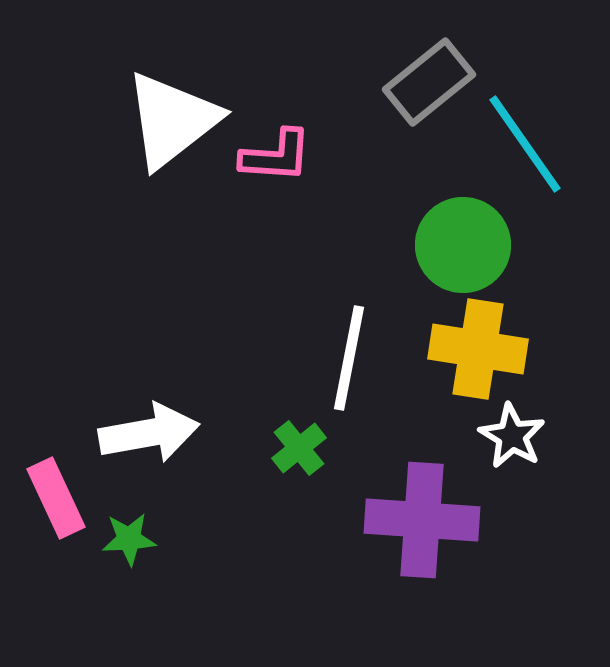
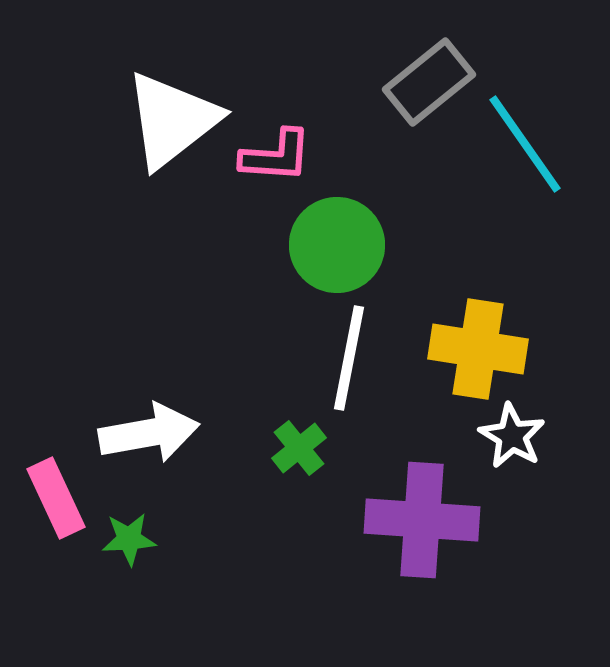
green circle: moved 126 px left
